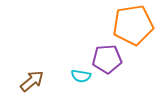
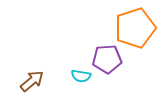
orange pentagon: moved 2 px right, 3 px down; rotated 9 degrees counterclockwise
